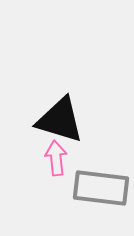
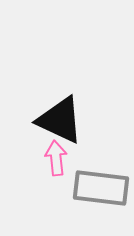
black triangle: rotated 8 degrees clockwise
